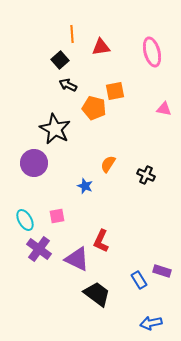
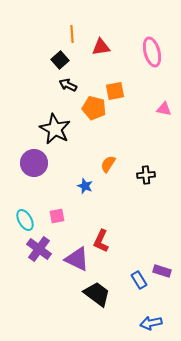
black cross: rotated 30 degrees counterclockwise
